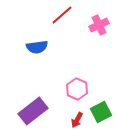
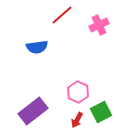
pink hexagon: moved 1 px right, 3 px down
